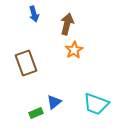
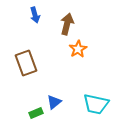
blue arrow: moved 1 px right, 1 px down
orange star: moved 4 px right, 1 px up
cyan trapezoid: rotated 8 degrees counterclockwise
